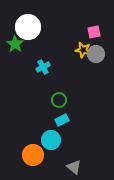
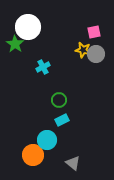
cyan circle: moved 4 px left
gray triangle: moved 1 px left, 4 px up
